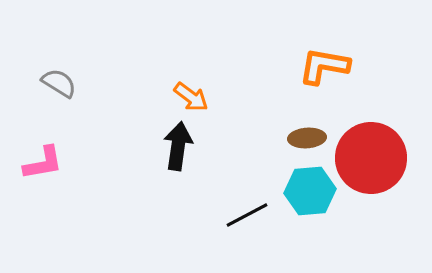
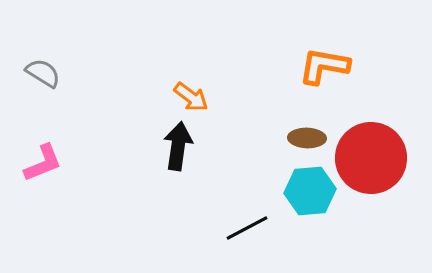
gray semicircle: moved 16 px left, 10 px up
brown ellipse: rotated 6 degrees clockwise
pink L-shape: rotated 12 degrees counterclockwise
black line: moved 13 px down
